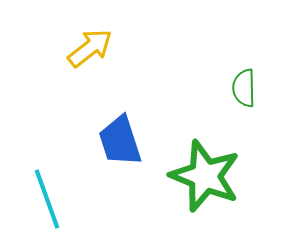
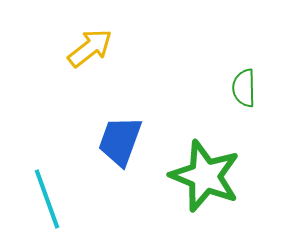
blue trapezoid: rotated 38 degrees clockwise
